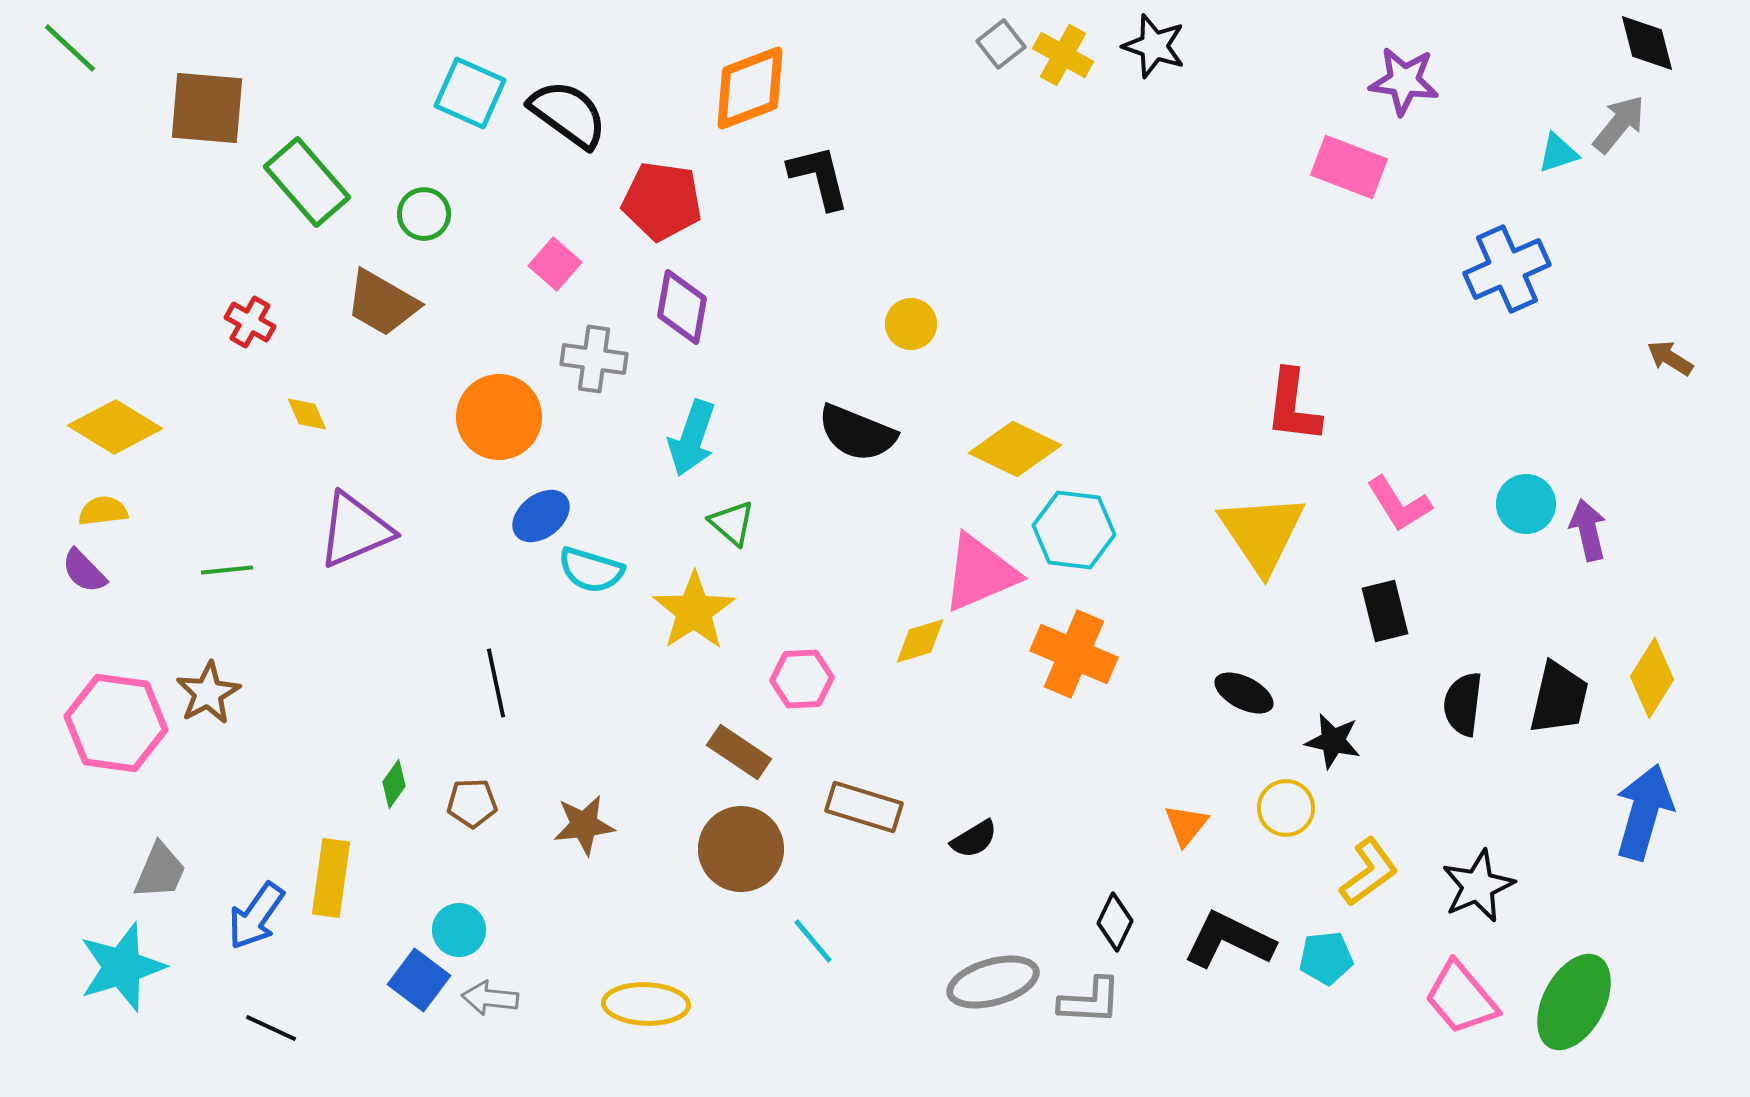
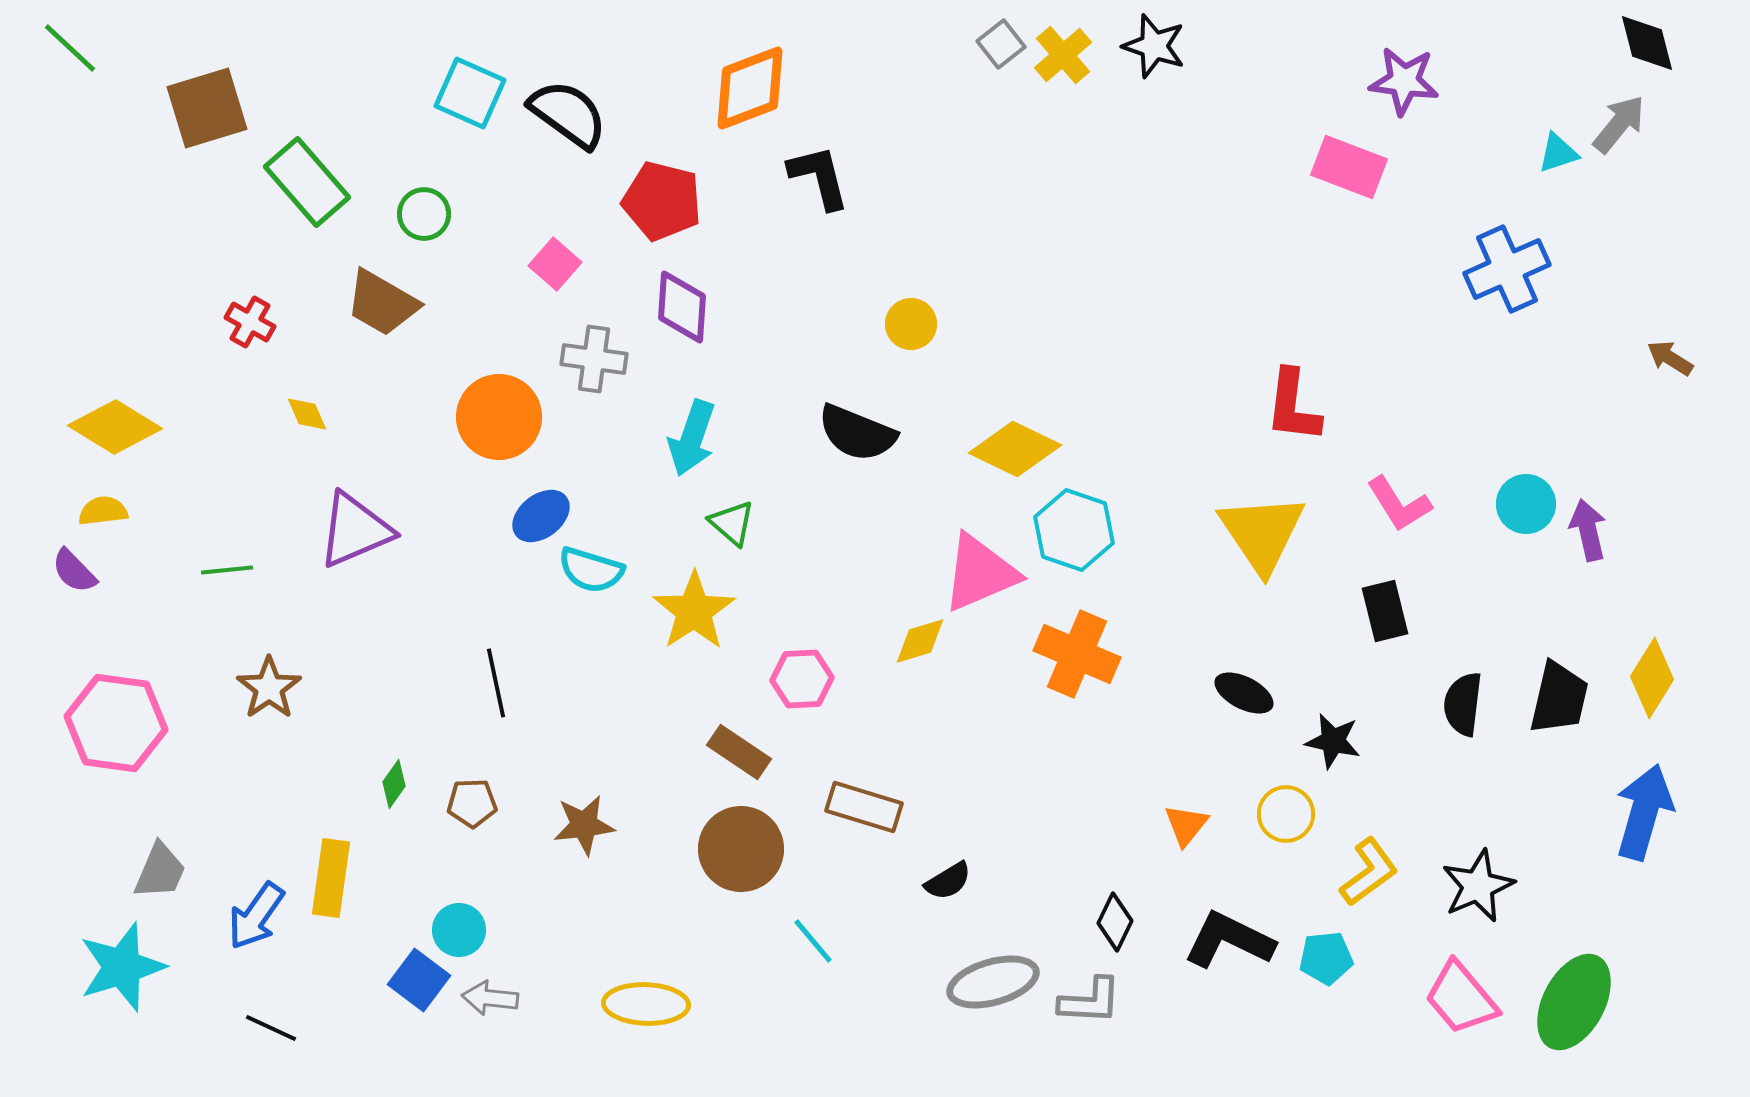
yellow cross at (1063, 55): rotated 20 degrees clockwise
brown square at (207, 108): rotated 22 degrees counterclockwise
red pentagon at (662, 201): rotated 6 degrees clockwise
purple diamond at (682, 307): rotated 6 degrees counterclockwise
cyan hexagon at (1074, 530): rotated 12 degrees clockwise
purple semicircle at (84, 571): moved 10 px left
orange cross at (1074, 654): moved 3 px right
brown star at (208, 693): moved 61 px right, 5 px up; rotated 6 degrees counterclockwise
yellow circle at (1286, 808): moved 6 px down
black semicircle at (974, 839): moved 26 px left, 42 px down
